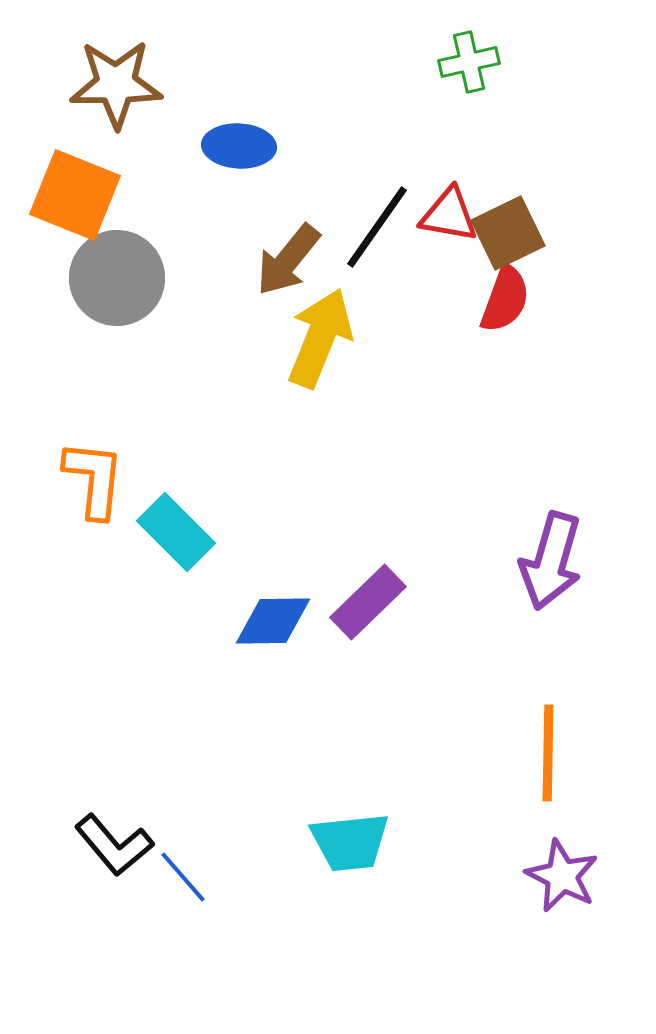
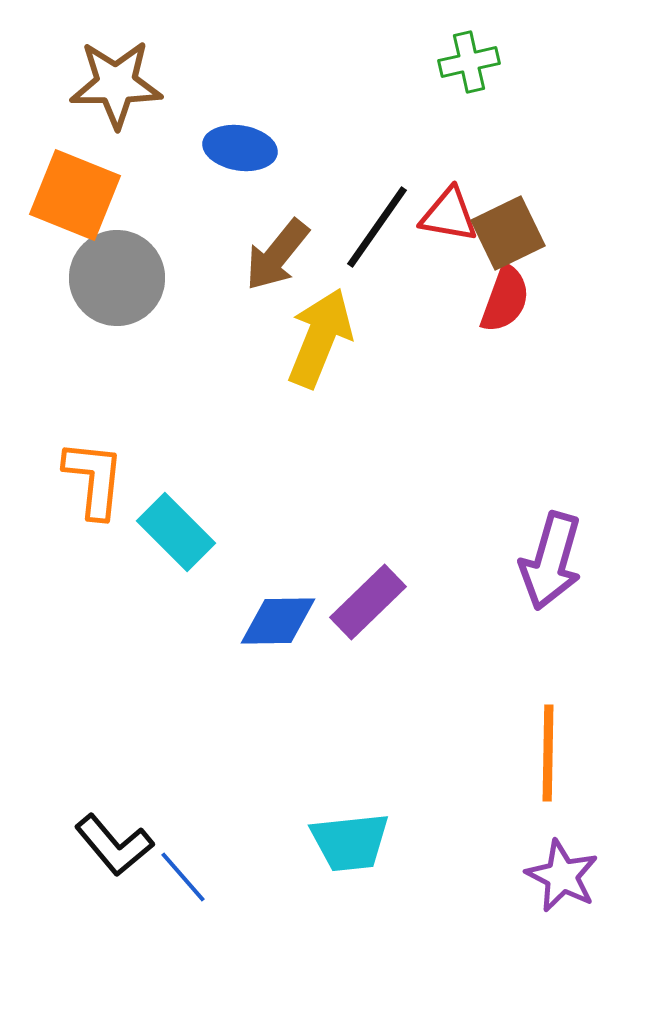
blue ellipse: moved 1 px right, 2 px down; rotated 6 degrees clockwise
brown arrow: moved 11 px left, 5 px up
blue diamond: moved 5 px right
